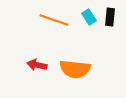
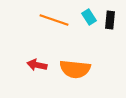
black rectangle: moved 3 px down
